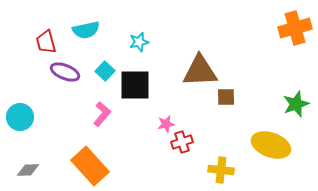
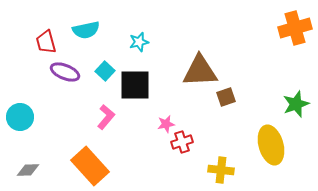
brown square: rotated 18 degrees counterclockwise
pink L-shape: moved 4 px right, 3 px down
yellow ellipse: rotated 54 degrees clockwise
